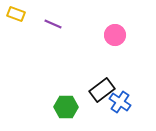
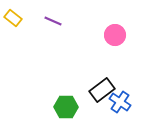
yellow rectangle: moved 3 px left, 4 px down; rotated 18 degrees clockwise
purple line: moved 3 px up
